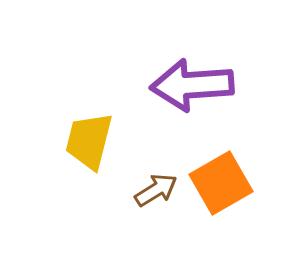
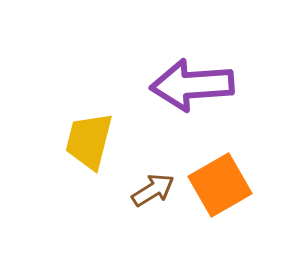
orange square: moved 1 px left, 2 px down
brown arrow: moved 3 px left
